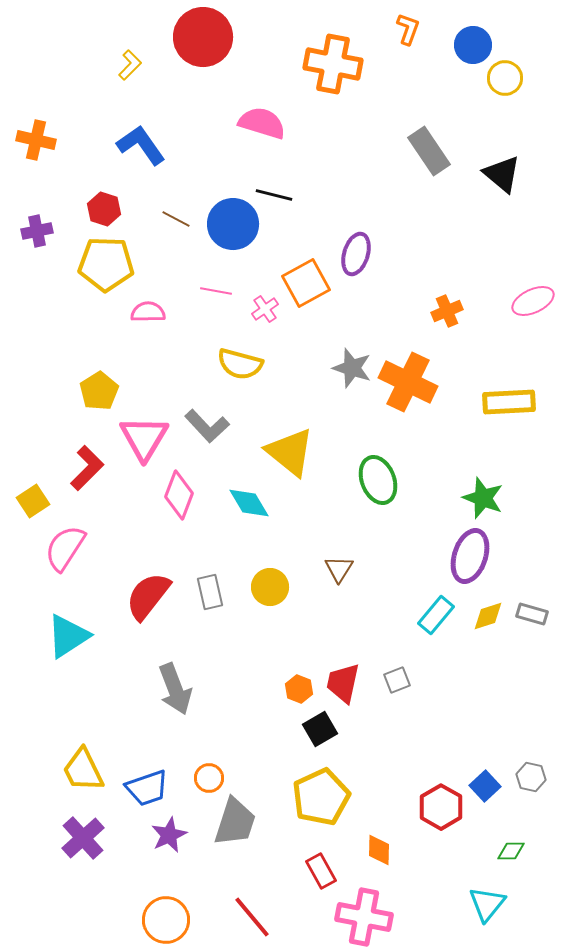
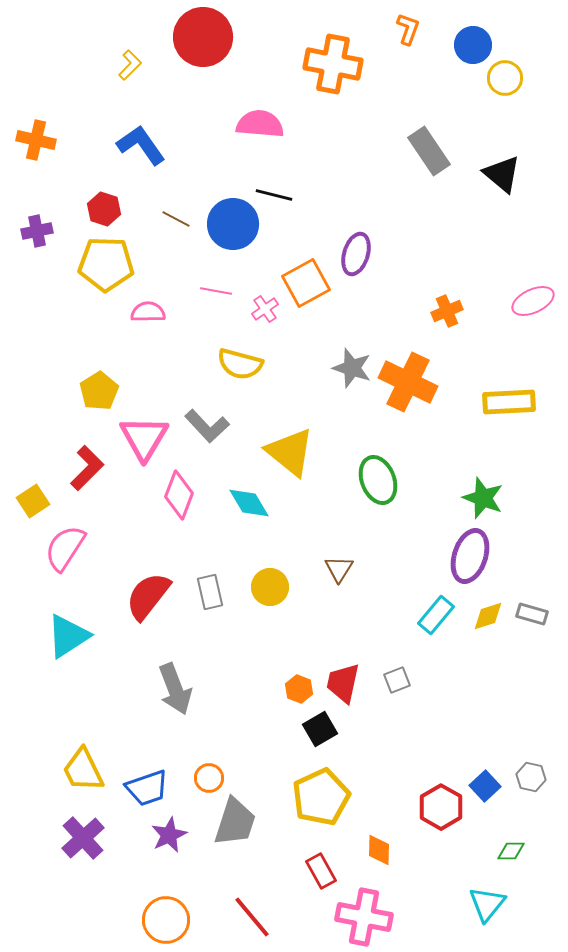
pink semicircle at (262, 123): moved 2 px left, 1 px down; rotated 12 degrees counterclockwise
